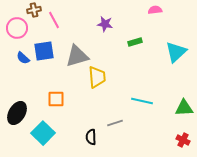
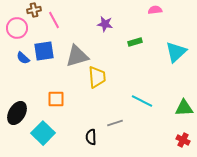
cyan line: rotated 15 degrees clockwise
